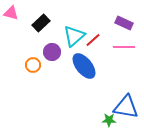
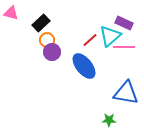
cyan triangle: moved 36 px right
red line: moved 3 px left
orange circle: moved 14 px right, 25 px up
blue triangle: moved 14 px up
